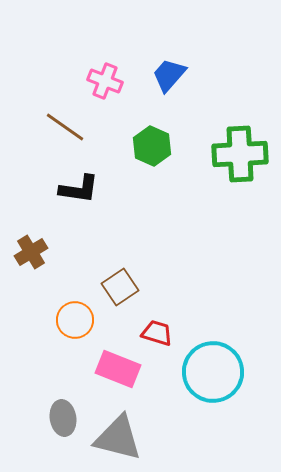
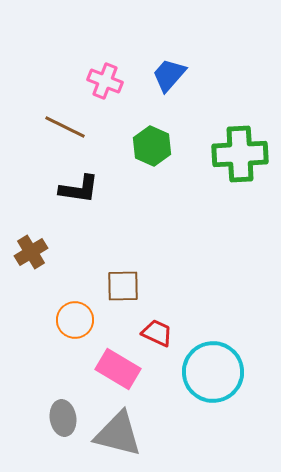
brown line: rotated 9 degrees counterclockwise
brown square: moved 3 px right, 1 px up; rotated 33 degrees clockwise
red trapezoid: rotated 8 degrees clockwise
pink rectangle: rotated 9 degrees clockwise
gray triangle: moved 4 px up
